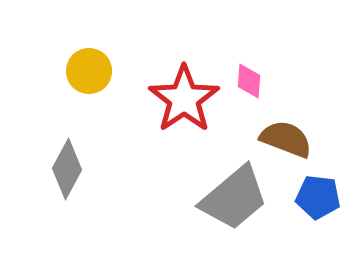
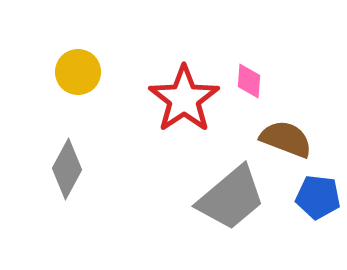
yellow circle: moved 11 px left, 1 px down
gray trapezoid: moved 3 px left
